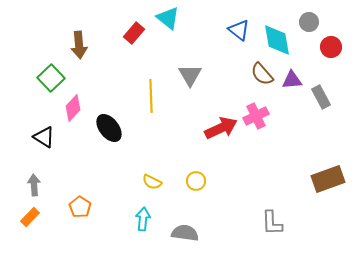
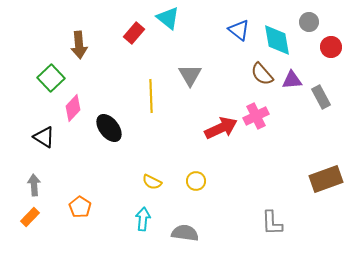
brown rectangle: moved 2 px left
